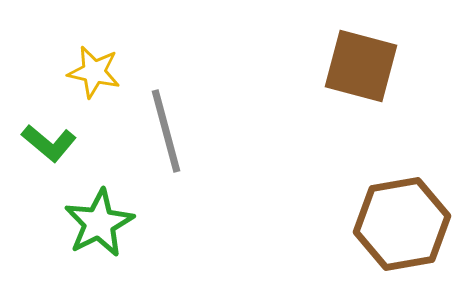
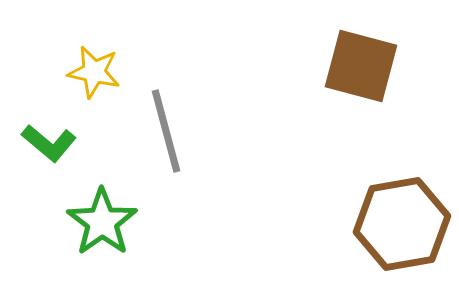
green star: moved 3 px right, 1 px up; rotated 8 degrees counterclockwise
